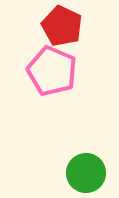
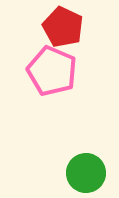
red pentagon: moved 1 px right, 1 px down
